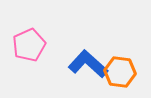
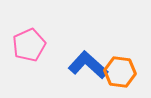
blue L-shape: moved 1 px down
